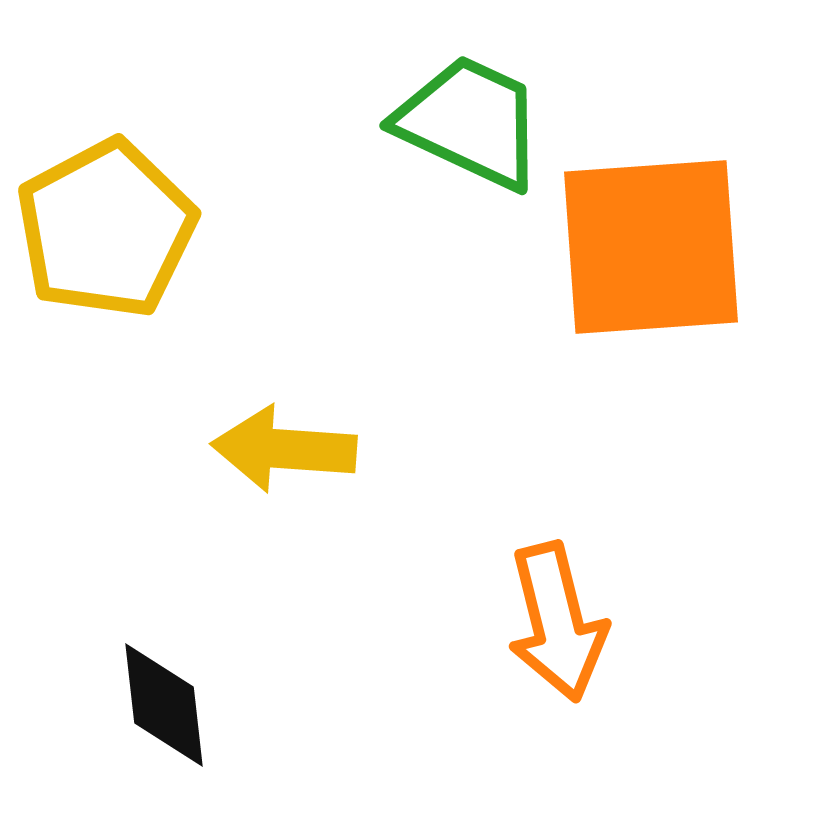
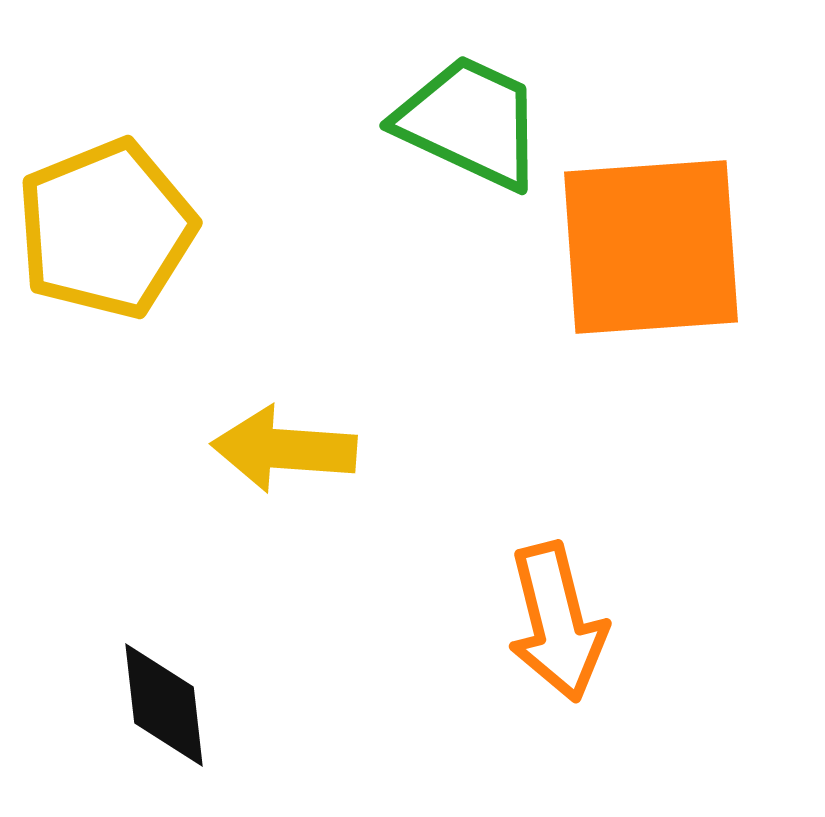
yellow pentagon: rotated 6 degrees clockwise
